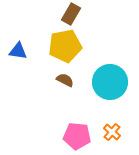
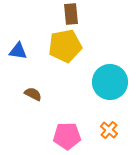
brown rectangle: rotated 35 degrees counterclockwise
brown semicircle: moved 32 px left, 14 px down
orange cross: moved 3 px left, 2 px up
pink pentagon: moved 10 px left; rotated 8 degrees counterclockwise
